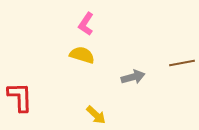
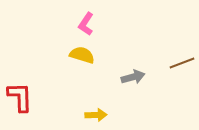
brown line: rotated 10 degrees counterclockwise
yellow arrow: rotated 45 degrees counterclockwise
